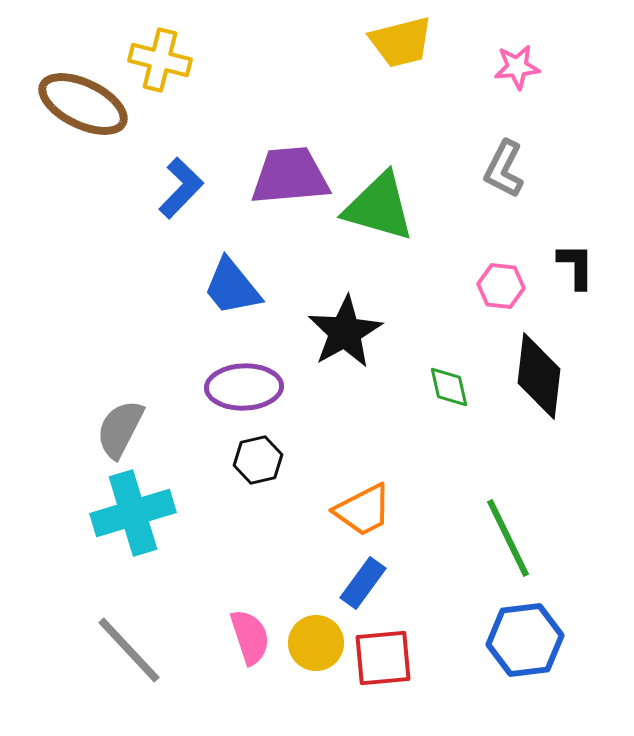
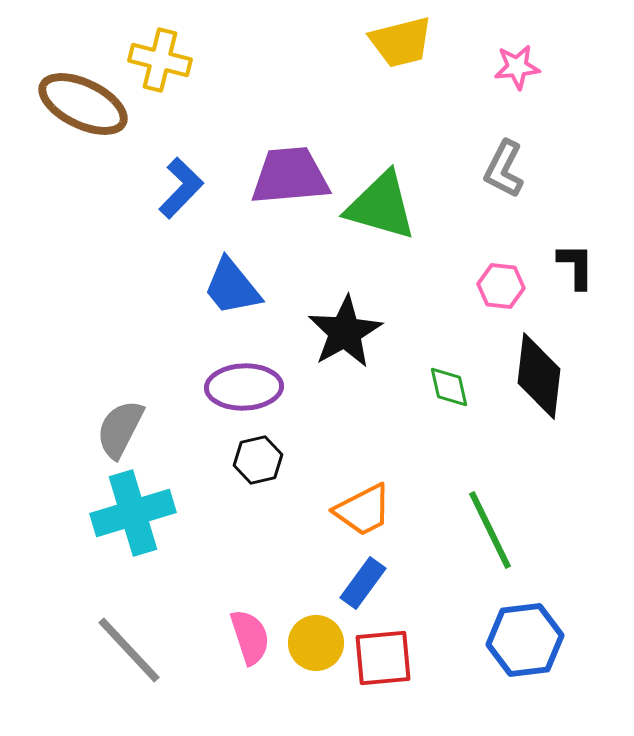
green triangle: moved 2 px right, 1 px up
green line: moved 18 px left, 8 px up
